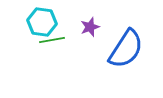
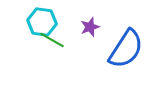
green line: rotated 40 degrees clockwise
